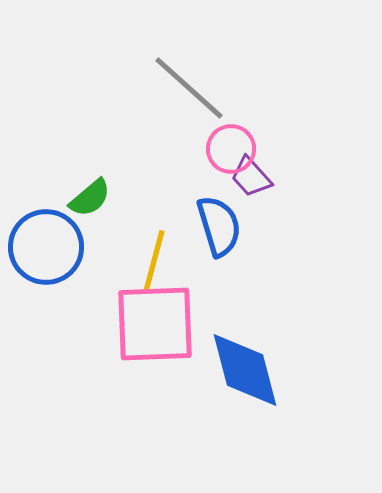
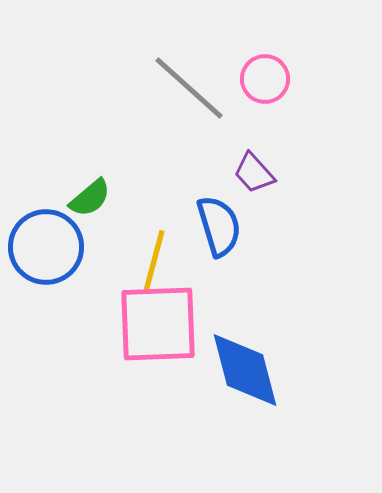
pink circle: moved 34 px right, 70 px up
purple trapezoid: moved 3 px right, 4 px up
pink square: moved 3 px right
